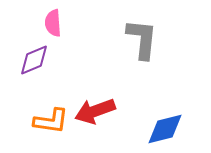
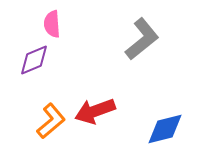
pink semicircle: moved 1 px left, 1 px down
gray L-shape: rotated 45 degrees clockwise
orange L-shape: rotated 48 degrees counterclockwise
